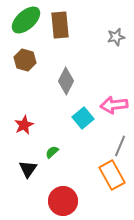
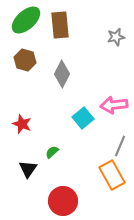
gray diamond: moved 4 px left, 7 px up
red star: moved 2 px left, 1 px up; rotated 24 degrees counterclockwise
